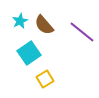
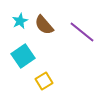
cyan square: moved 6 px left, 3 px down
yellow square: moved 1 px left, 2 px down
